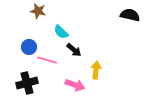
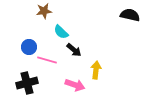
brown star: moved 6 px right; rotated 21 degrees counterclockwise
